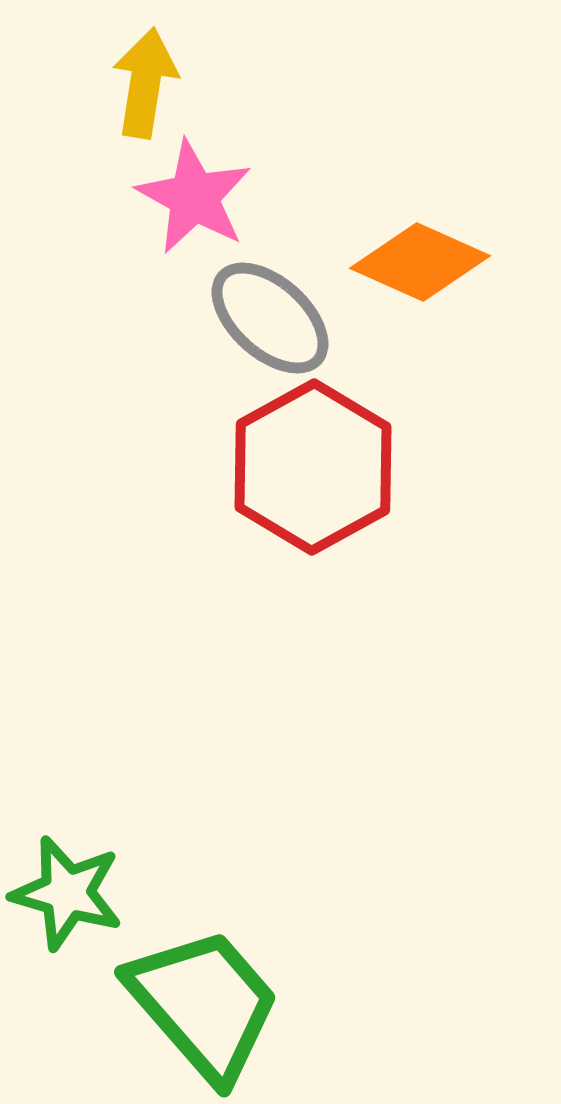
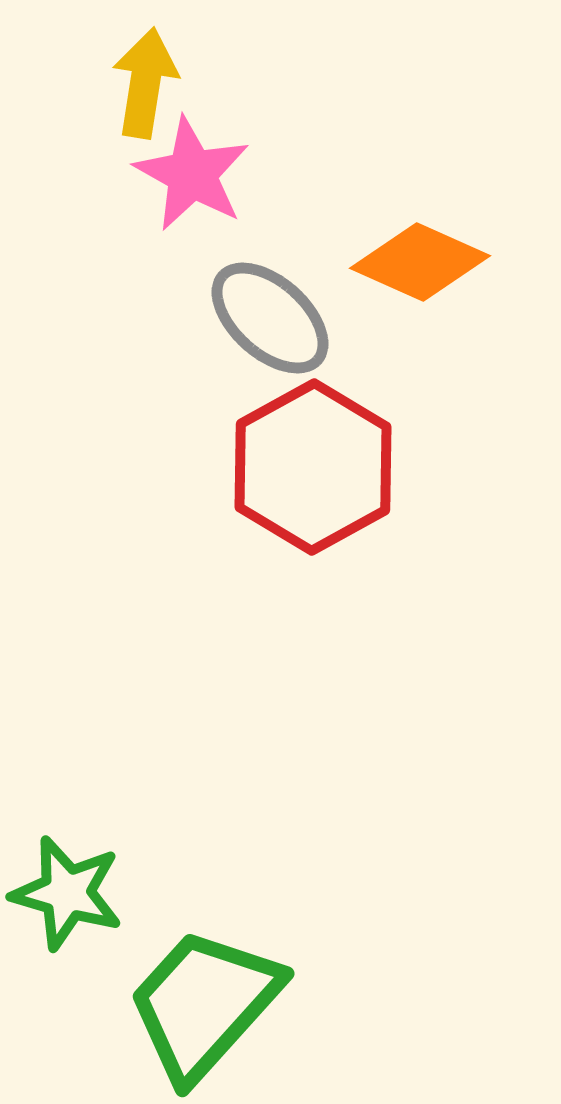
pink star: moved 2 px left, 23 px up
green trapezoid: rotated 97 degrees counterclockwise
